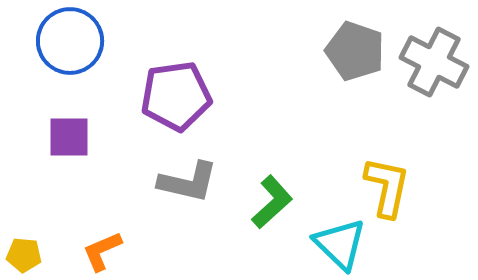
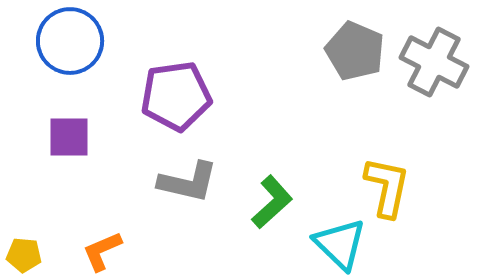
gray pentagon: rotated 4 degrees clockwise
